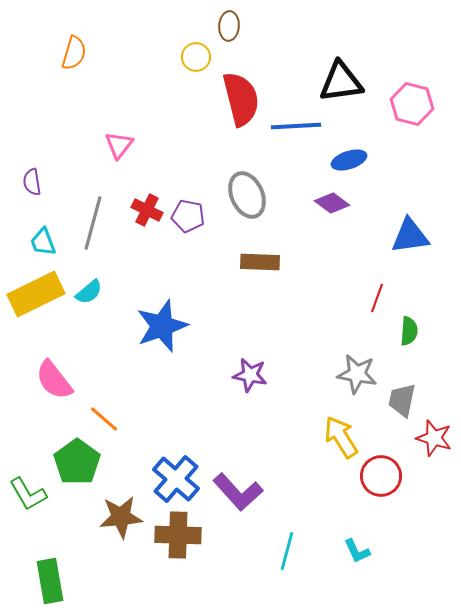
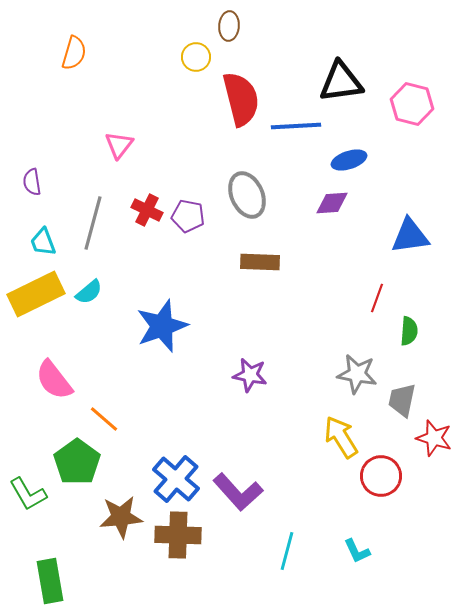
purple diamond: rotated 40 degrees counterclockwise
